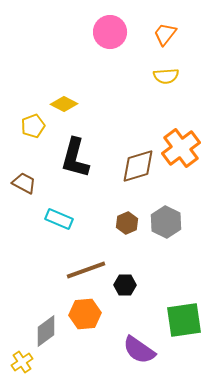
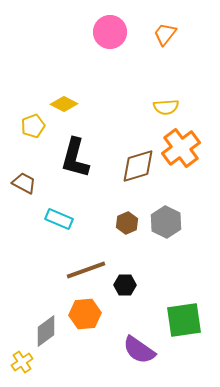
yellow semicircle: moved 31 px down
